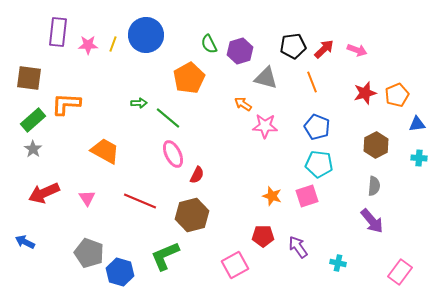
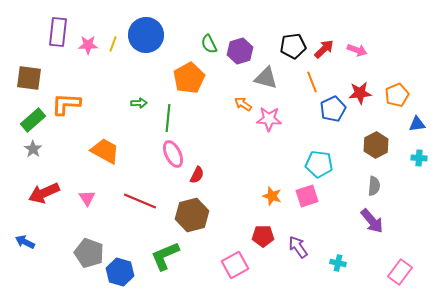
red star at (365, 93): moved 5 px left; rotated 10 degrees clockwise
green line at (168, 118): rotated 56 degrees clockwise
pink star at (265, 126): moved 4 px right, 7 px up
blue pentagon at (317, 127): moved 16 px right, 18 px up; rotated 25 degrees clockwise
